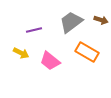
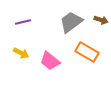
purple line: moved 11 px left, 8 px up
